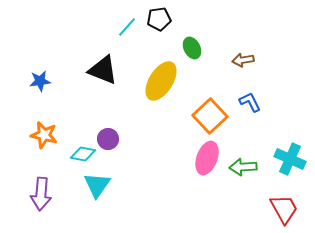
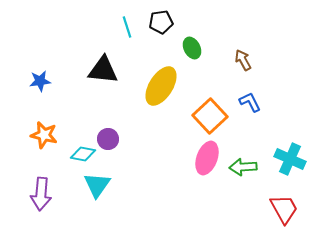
black pentagon: moved 2 px right, 3 px down
cyan line: rotated 60 degrees counterclockwise
brown arrow: rotated 70 degrees clockwise
black triangle: rotated 16 degrees counterclockwise
yellow ellipse: moved 5 px down
